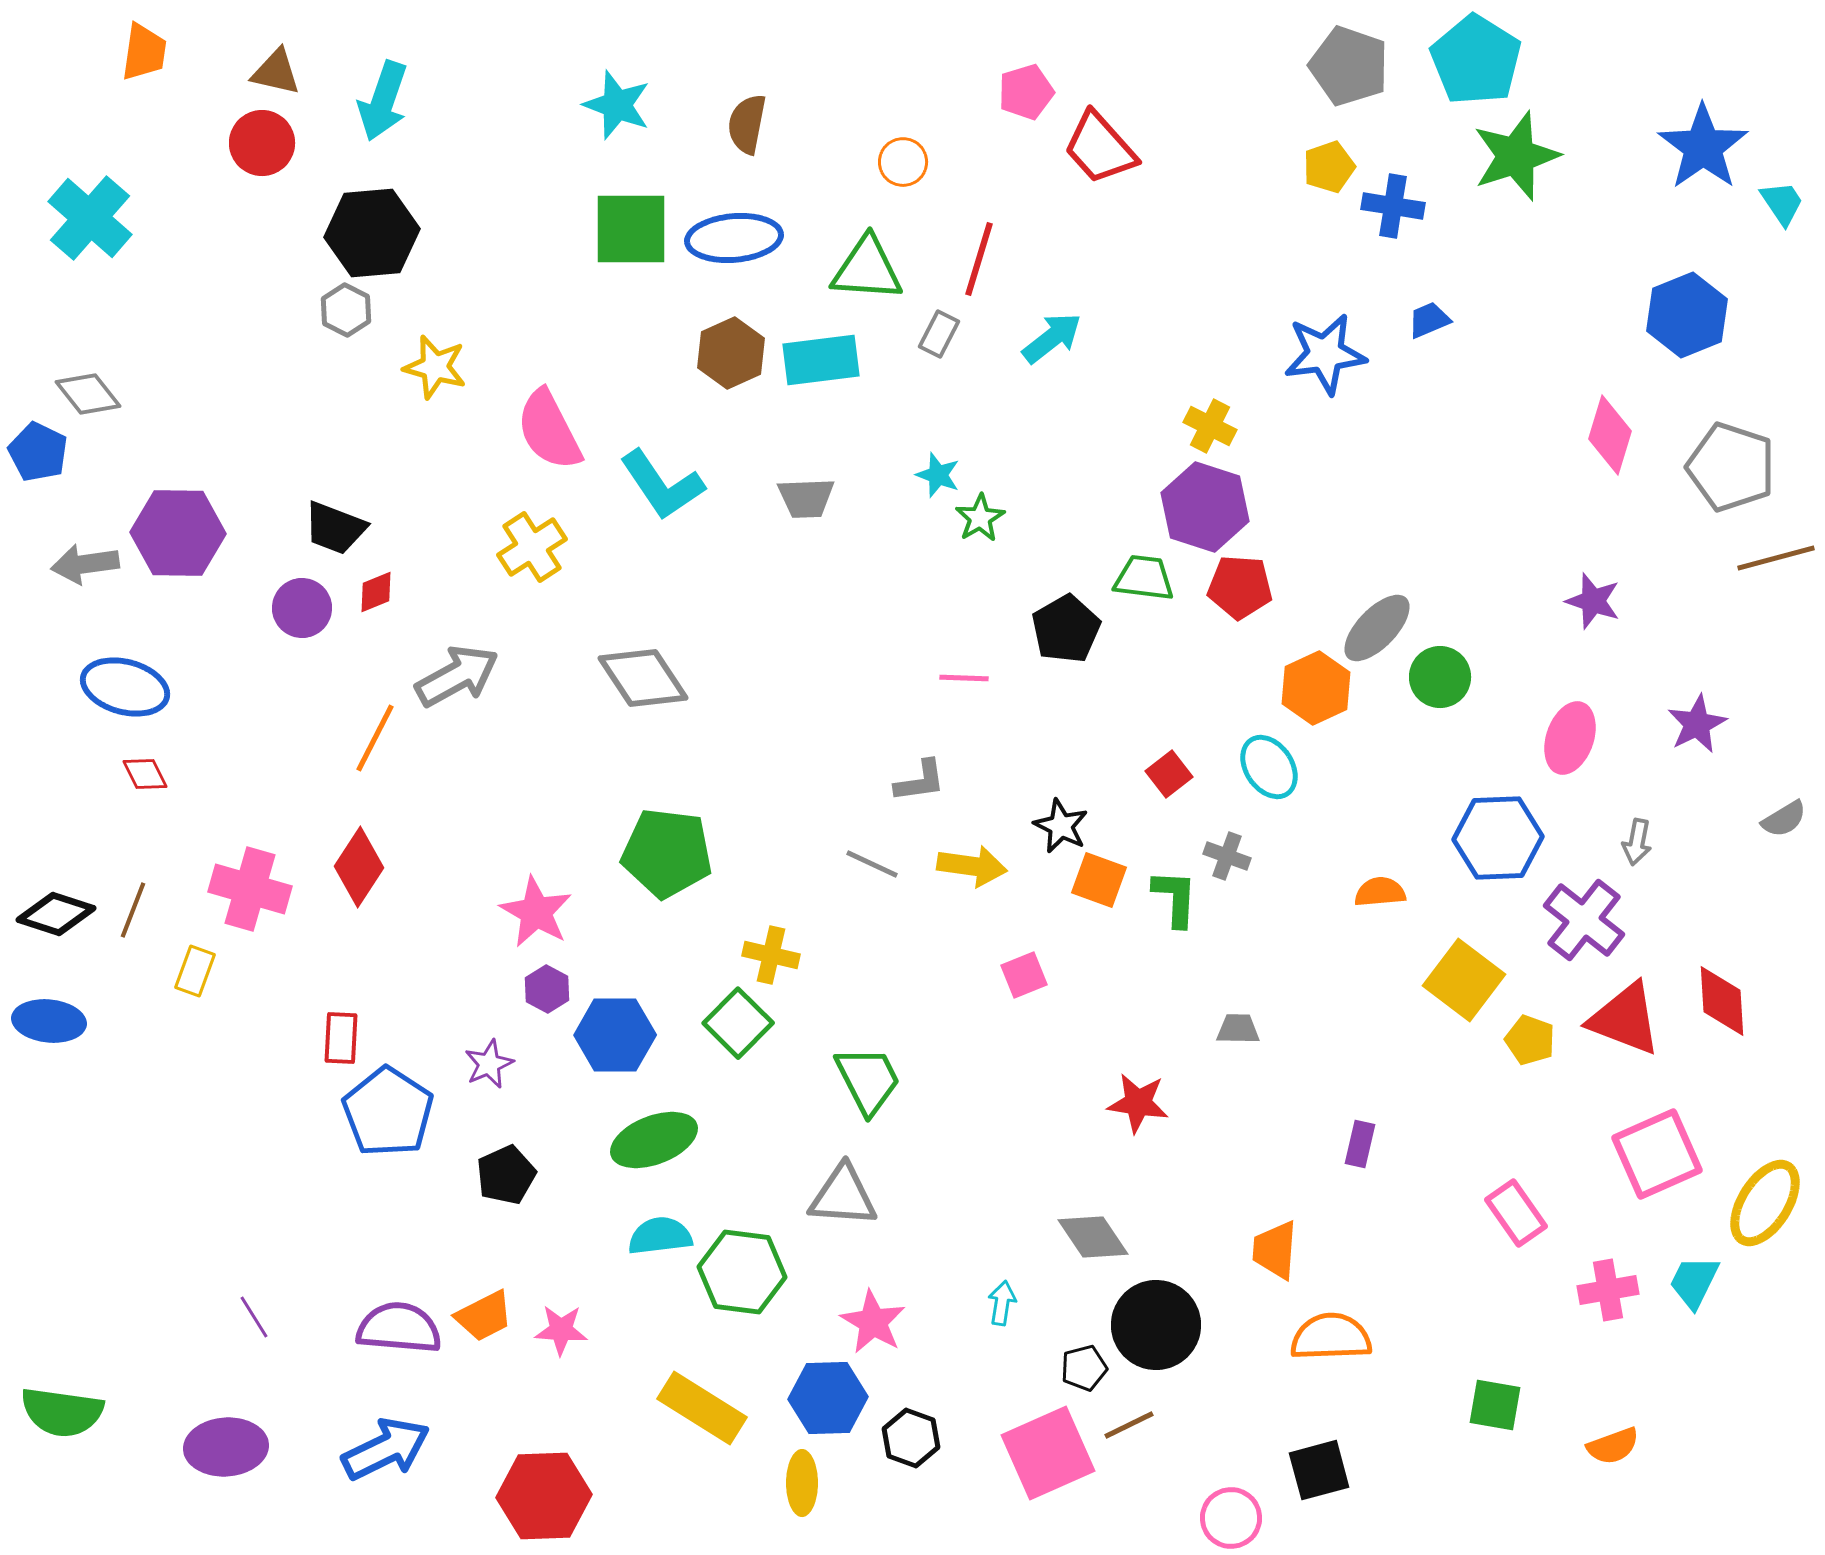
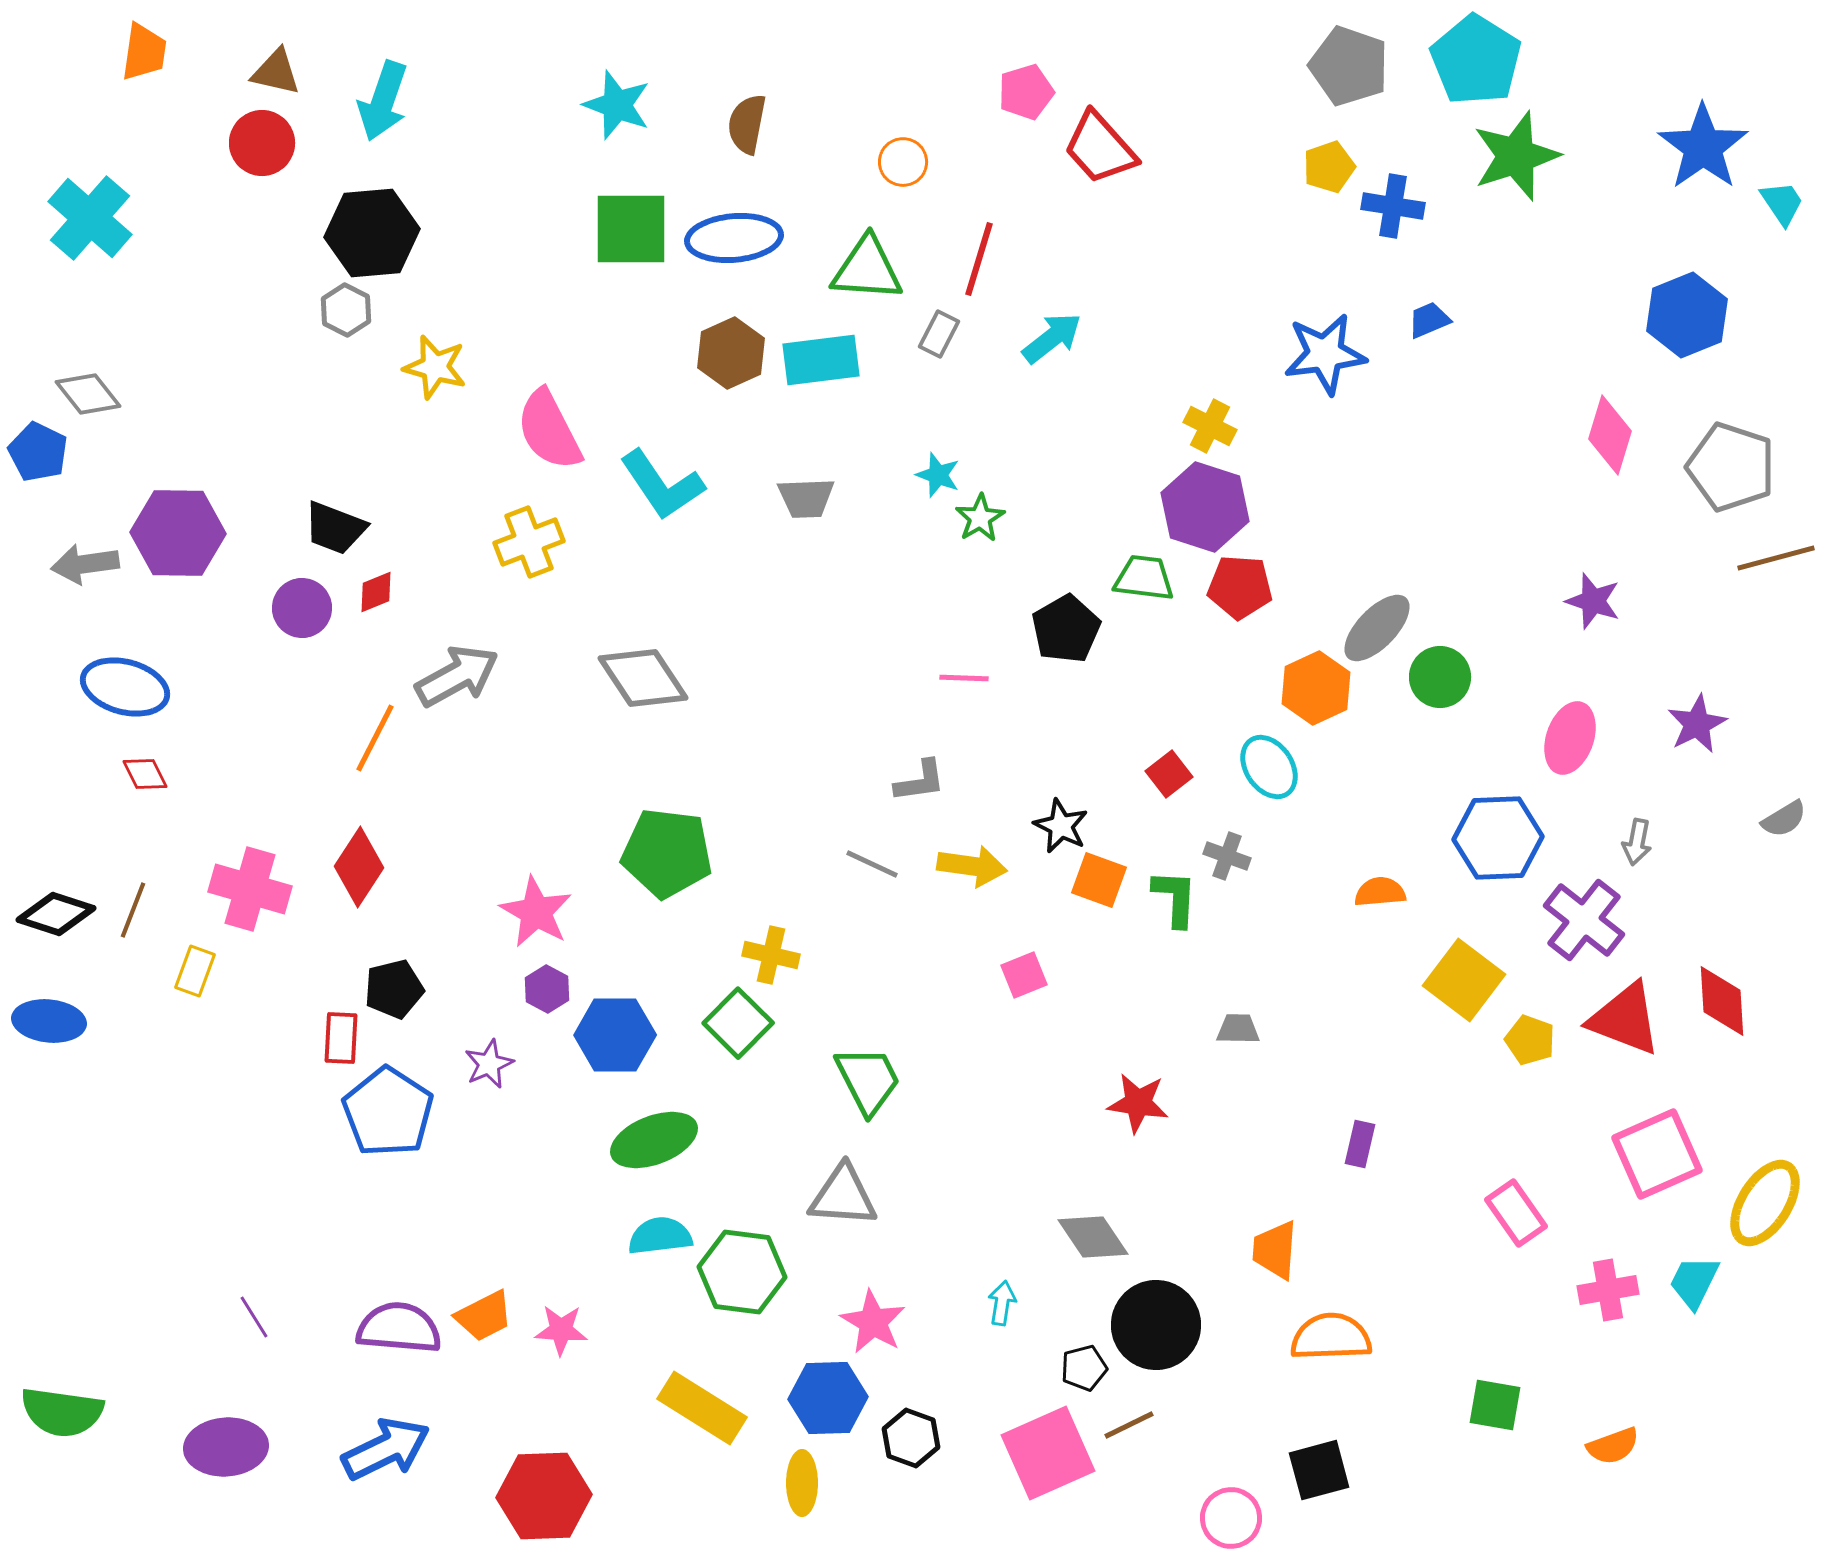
yellow cross at (532, 547): moved 3 px left, 5 px up; rotated 12 degrees clockwise
black pentagon at (506, 1175): moved 112 px left, 186 px up; rotated 10 degrees clockwise
